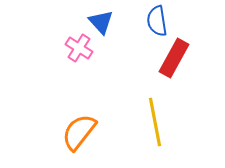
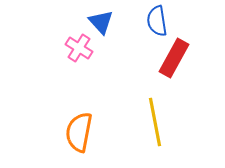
orange semicircle: rotated 27 degrees counterclockwise
